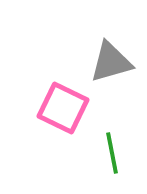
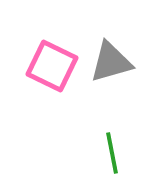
pink square: moved 11 px left, 42 px up
